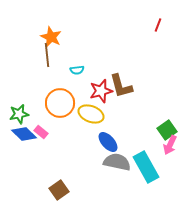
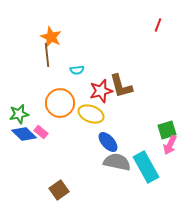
green square: rotated 18 degrees clockwise
